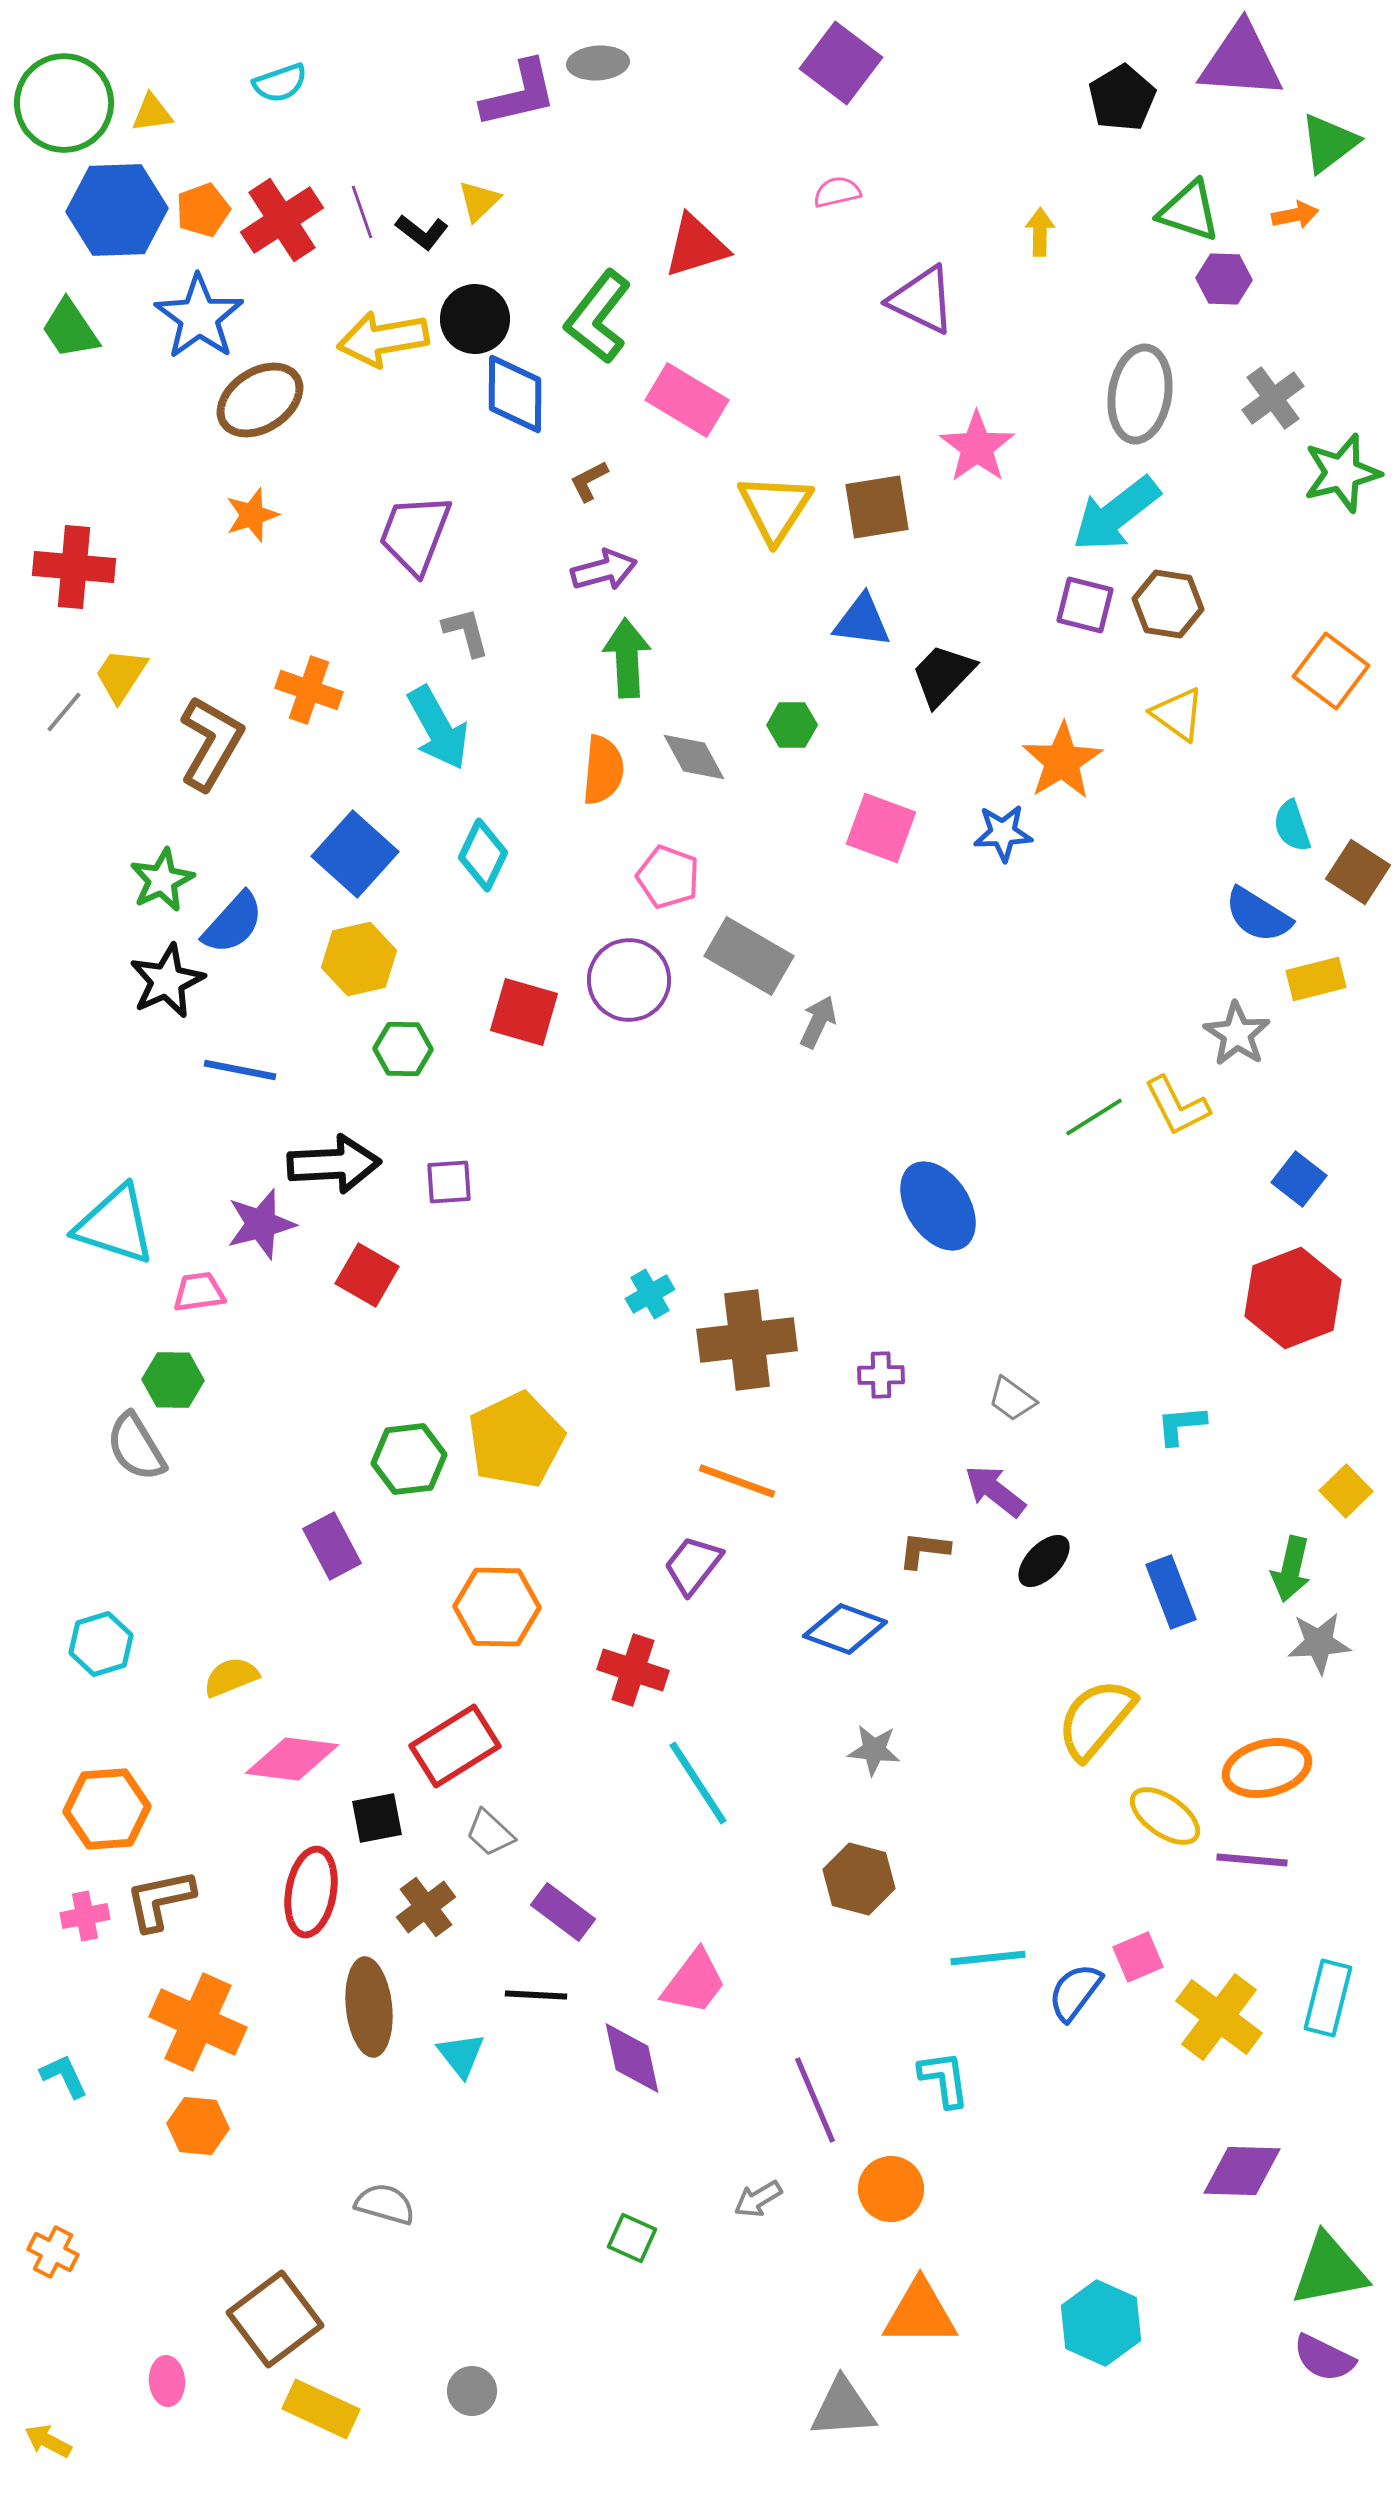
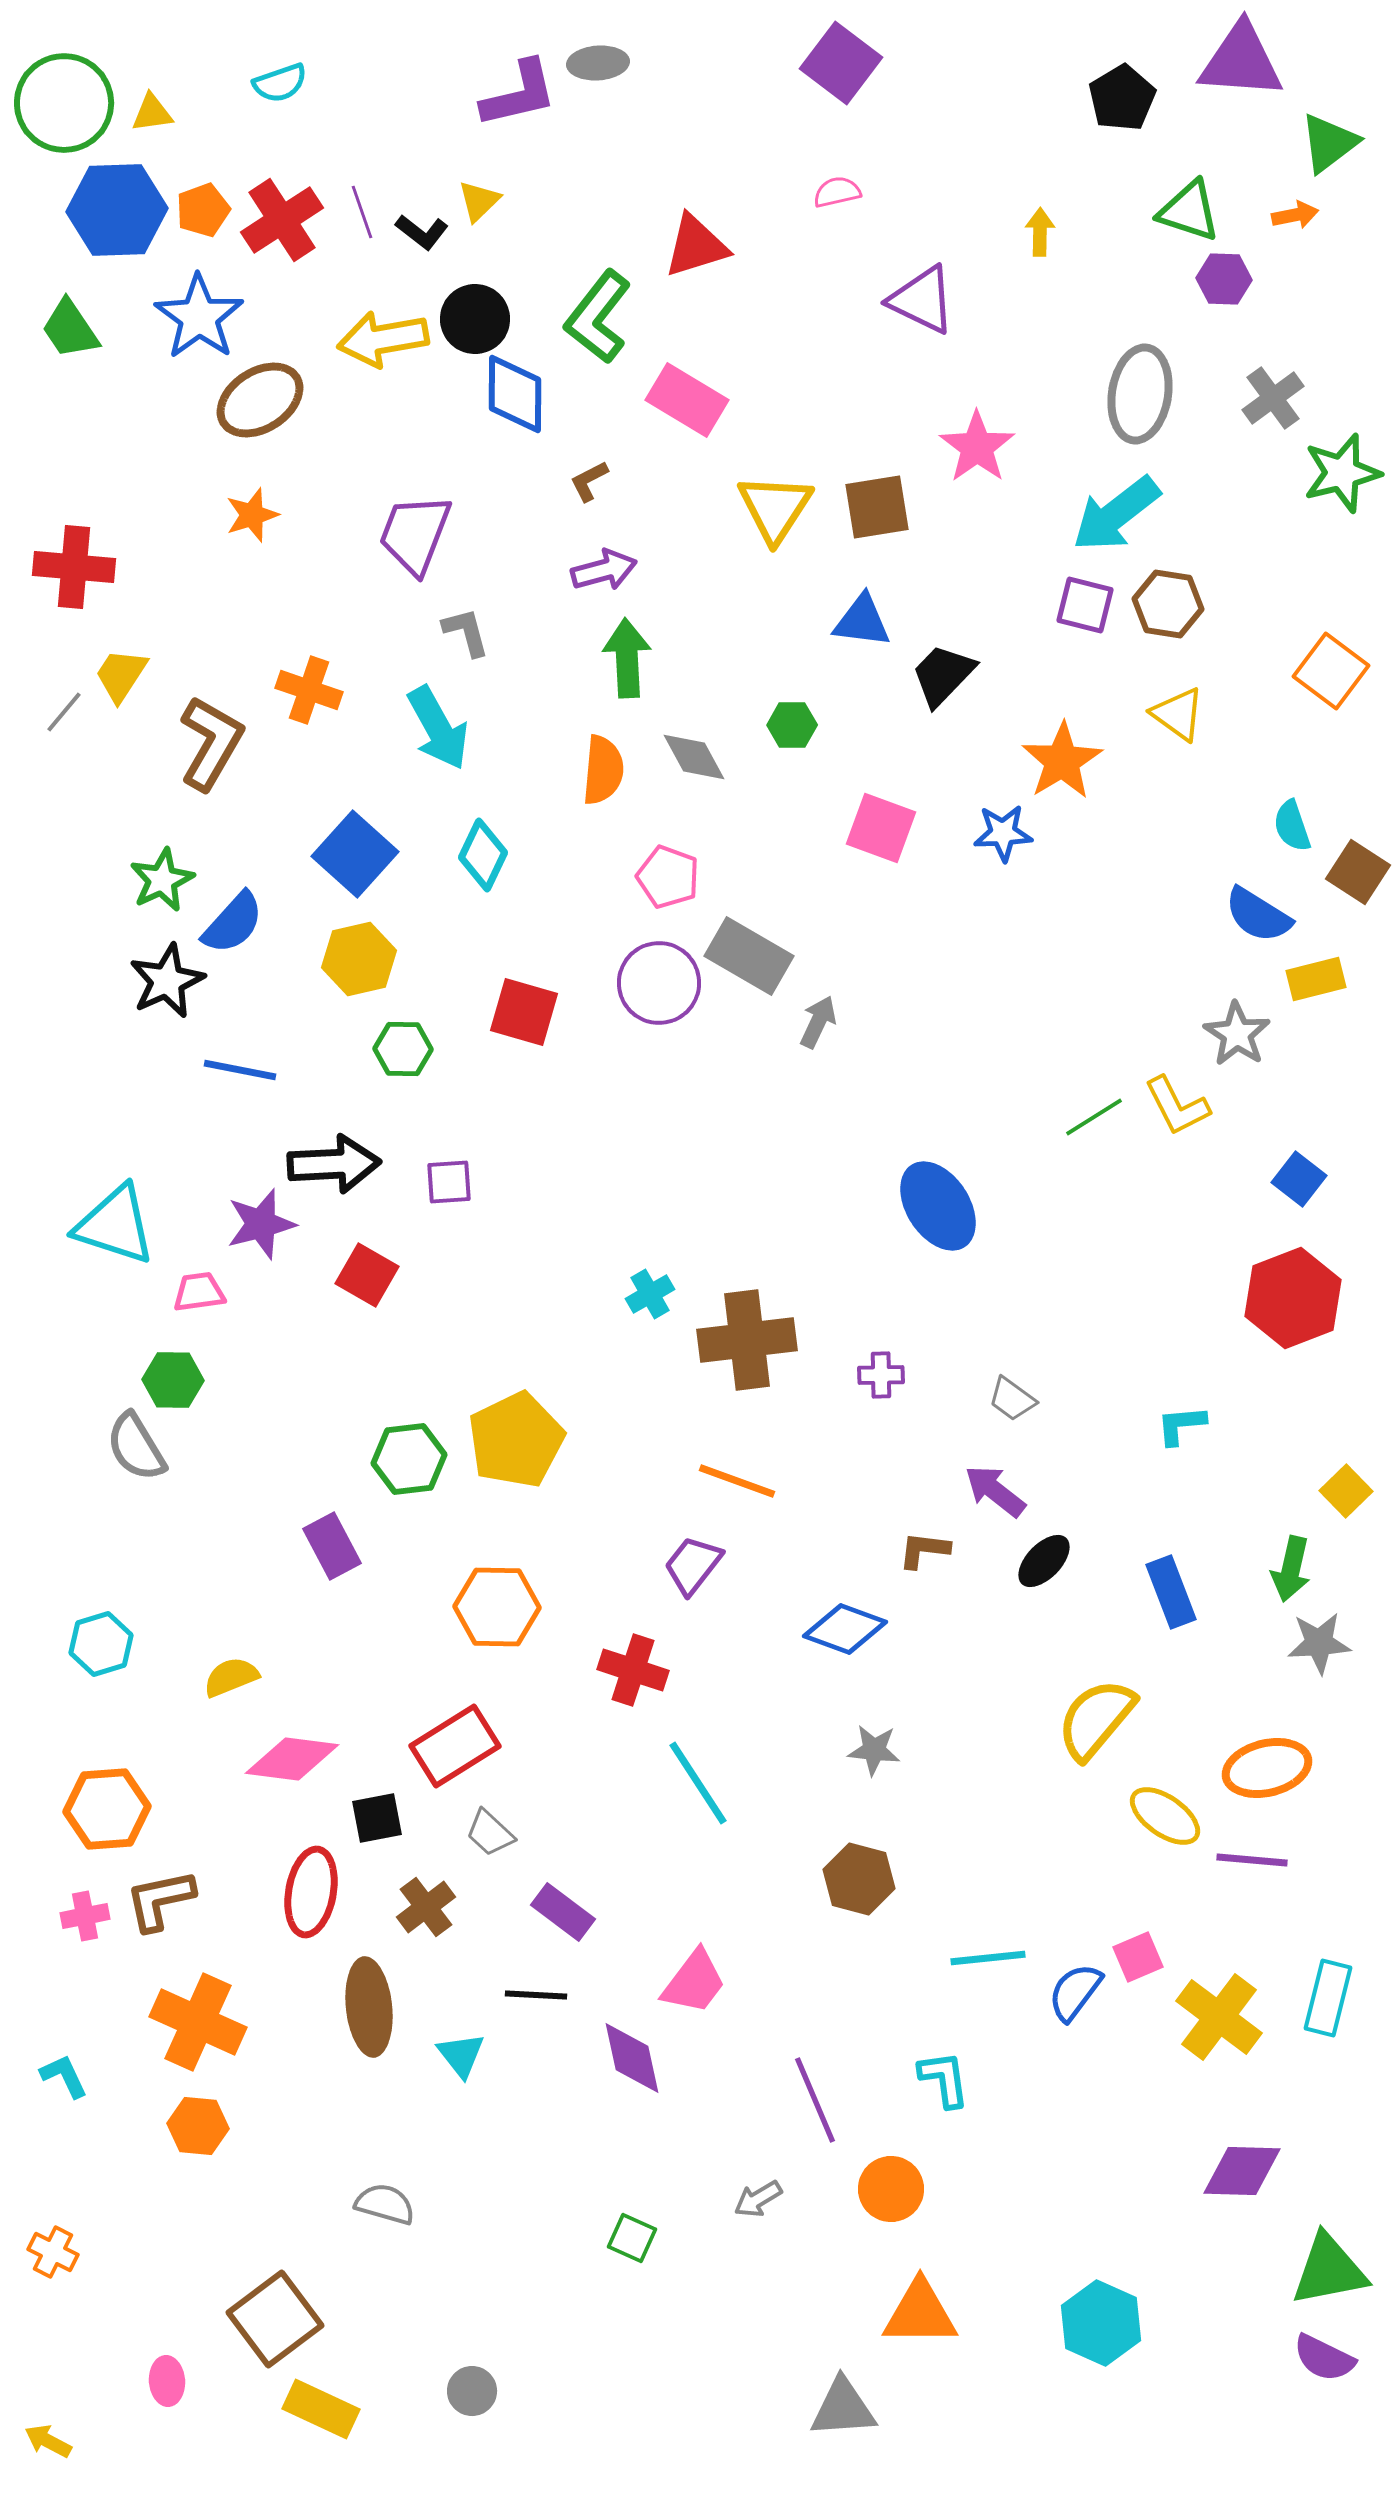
purple circle at (629, 980): moved 30 px right, 3 px down
